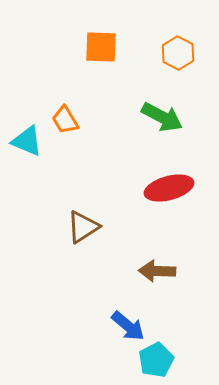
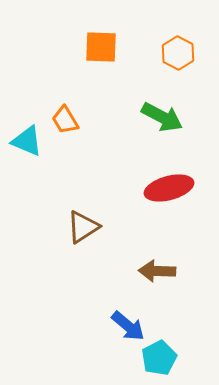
cyan pentagon: moved 3 px right, 2 px up
